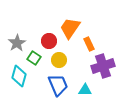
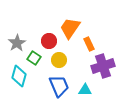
blue trapezoid: moved 1 px right, 1 px down
